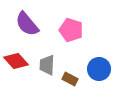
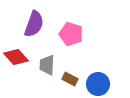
purple semicircle: moved 7 px right; rotated 120 degrees counterclockwise
pink pentagon: moved 4 px down
red diamond: moved 4 px up
blue circle: moved 1 px left, 15 px down
